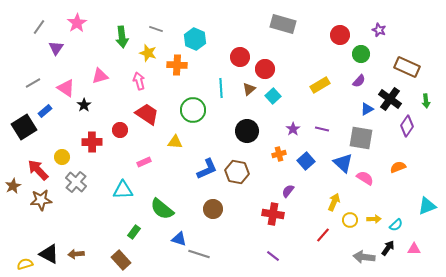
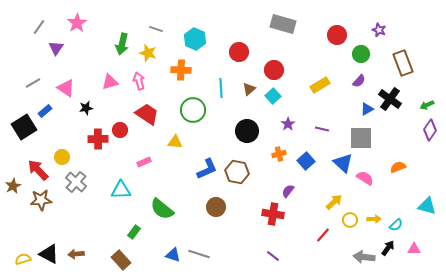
red circle at (340, 35): moved 3 px left
green arrow at (122, 37): moved 7 px down; rotated 20 degrees clockwise
red circle at (240, 57): moved 1 px left, 5 px up
orange cross at (177, 65): moved 4 px right, 5 px down
brown rectangle at (407, 67): moved 4 px left, 4 px up; rotated 45 degrees clockwise
red circle at (265, 69): moved 9 px right, 1 px down
pink triangle at (100, 76): moved 10 px right, 6 px down
green arrow at (426, 101): moved 1 px right, 4 px down; rotated 72 degrees clockwise
black star at (84, 105): moved 2 px right, 3 px down; rotated 24 degrees clockwise
purple diamond at (407, 126): moved 23 px right, 4 px down
purple star at (293, 129): moved 5 px left, 5 px up
gray square at (361, 138): rotated 10 degrees counterclockwise
red cross at (92, 142): moved 6 px right, 3 px up
cyan triangle at (123, 190): moved 2 px left
yellow arrow at (334, 202): rotated 24 degrees clockwise
cyan triangle at (427, 206): rotated 36 degrees clockwise
brown circle at (213, 209): moved 3 px right, 2 px up
blue triangle at (179, 239): moved 6 px left, 16 px down
yellow semicircle at (25, 264): moved 2 px left, 5 px up
